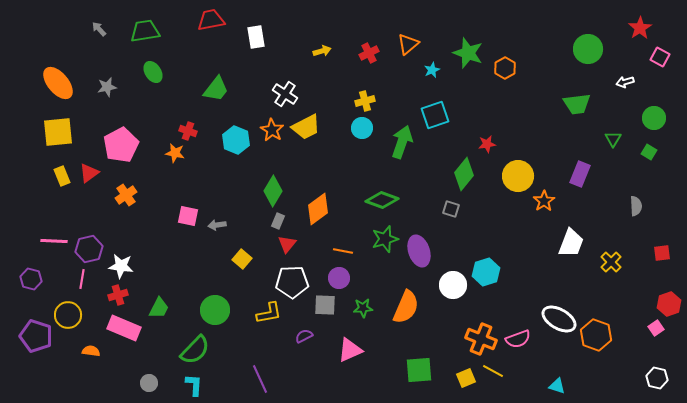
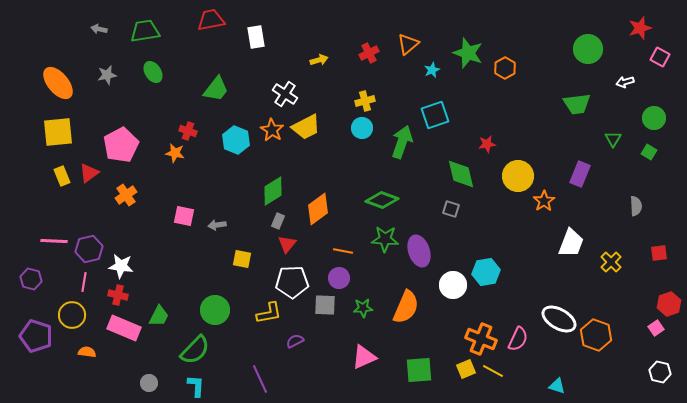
red star at (640, 28): rotated 15 degrees clockwise
gray arrow at (99, 29): rotated 35 degrees counterclockwise
yellow arrow at (322, 51): moved 3 px left, 9 px down
gray star at (107, 87): moved 12 px up
green diamond at (464, 174): moved 3 px left; rotated 52 degrees counterclockwise
green diamond at (273, 191): rotated 28 degrees clockwise
pink square at (188, 216): moved 4 px left
green star at (385, 239): rotated 20 degrees clockwise
red square at (662, 253): moved 3 px left
yellow square at (242, 259): rotated 30 degrees counterclockwise
cyan hexagon at (486, 272): rotated 8 degrees clockwise
pink line at (82, 279): moved 2 px right, 3 px down
red cross at (118, 295): rotated 30 degrees clockwise
green trapezoid at (159, 308): moved 8 px down
yellow circle at (68, 315): moved 4 px right
purple semicircle at (304, 336): moved 9 px left, 5 px down
pink semicircle at (518, 339): rotated 45 degrees counterclockwise
pink triangle at (350, 350): moved 14 px right, 7 px down
orange semicircle at (91, 351): moved 4 px left, 1 px down
yellow square at (466, 378): moved 9 px up
white hexagon at (657, 378): moved 3 px right, 6 px up
cyan L-shape at (194, 385): moved 2 px right, 1 px down
